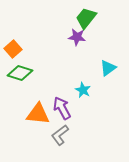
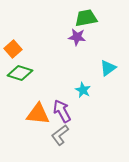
green trapezoid: rotated 40 degrees clockwise
purple arrow: moved 3 px down
